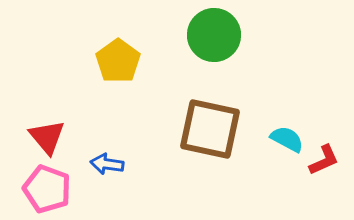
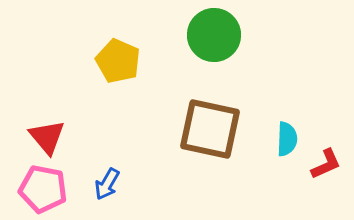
yellow pentagon: rotated 12 degrees counterclockwise
cyan semicircle: rotated 64 degrees clockwise
red L-shape: moved 2 px right, 4 px down
blue arrow: moved 20 px down; rotated 68 degrees counterclockwise
pink pentagon: moved 4 px left; rotated 9 degrees counterclockwise
